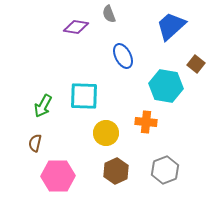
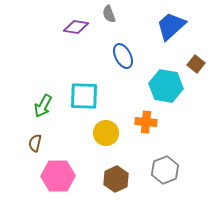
brown hexagon: moved 8 px down
